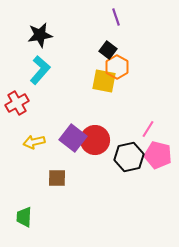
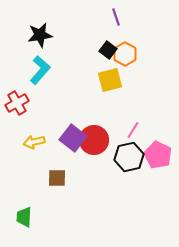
orange hexagon: moved 8 px right, 13 px up
yellow square: moved 6 px right, 1 px up; rotated 25 degrees counterclockwise
pink line: moved 15 px left, 1 px down
red circle: moved 1 px left
pink pentagon: rotated 12 degrees clockwise
